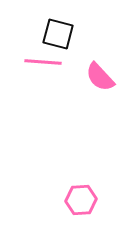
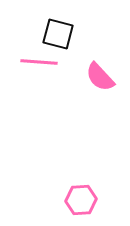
pink line: moved 4 px left
